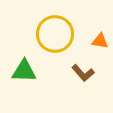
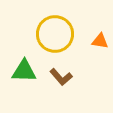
brown L-shape: moved 22 px left, 4 px down
